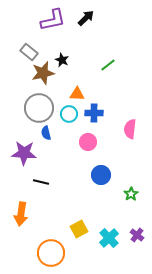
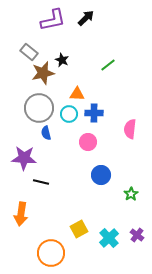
purple star: moved 5 px down
